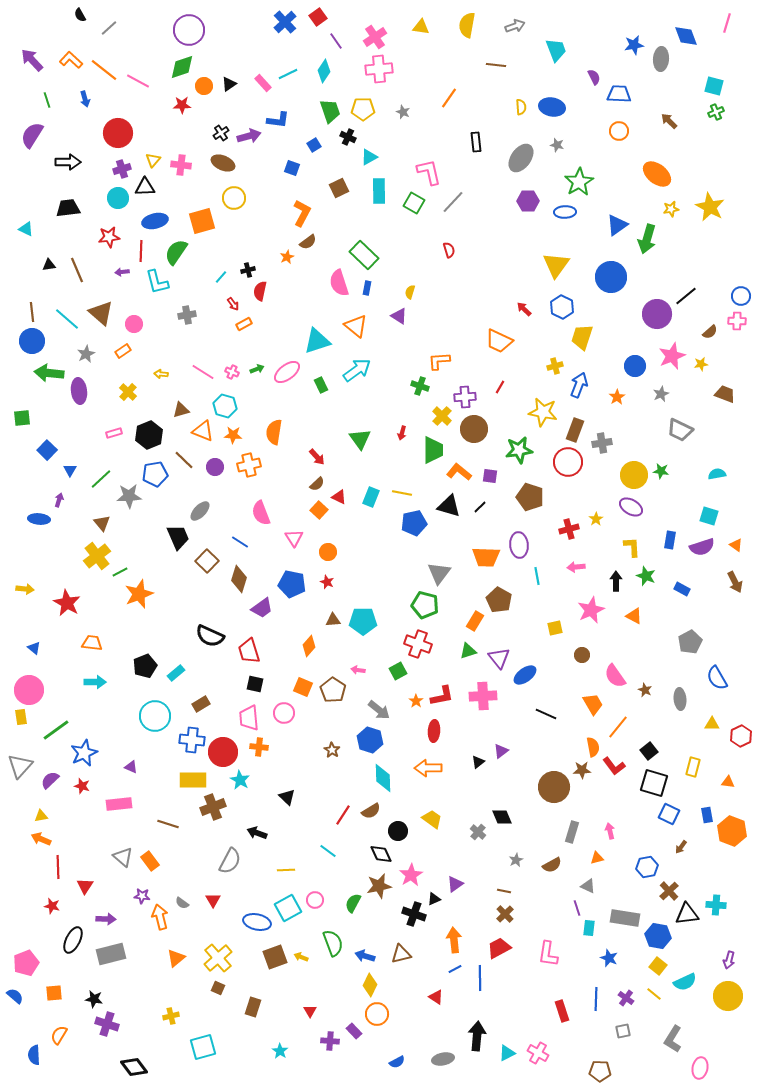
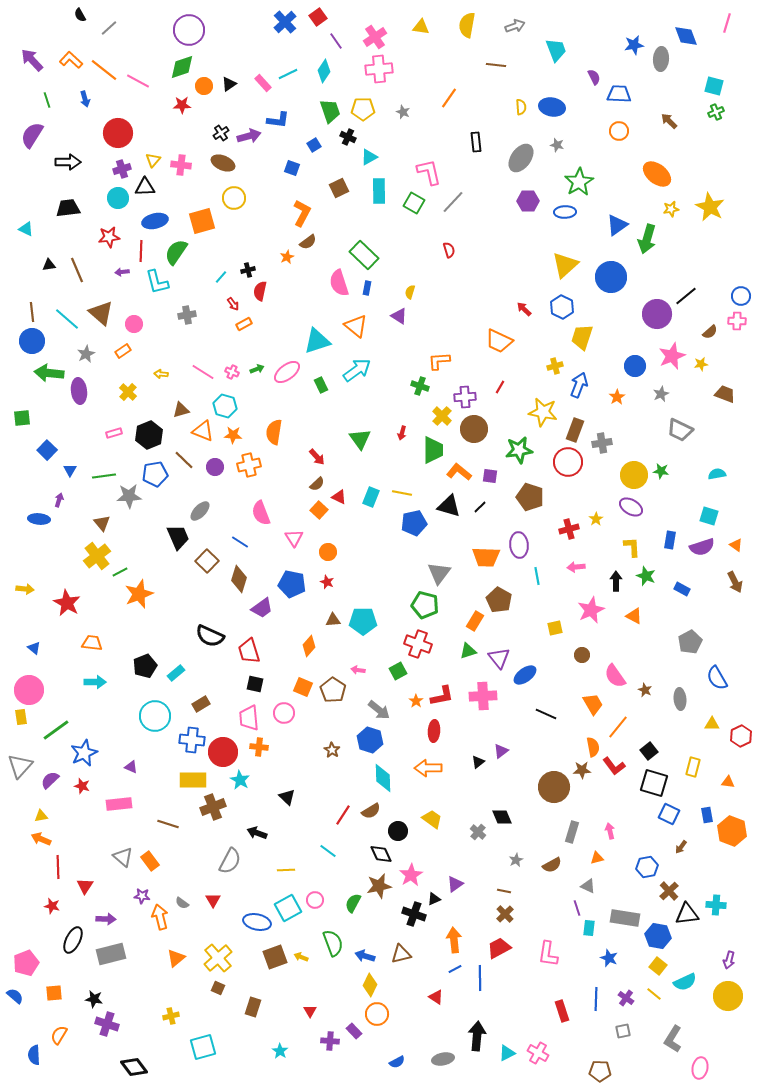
yellow triangle at (556, 265): moved 9 px right; rotated 12 degrees clockwise
green line at (101, 479): moved 3 px right, 3 px up; rotated 35 degrees clockwise
